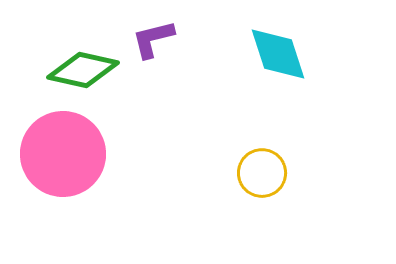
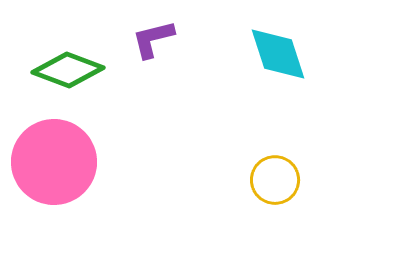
green diamond: moved 15 px left; rotated 8 degrees clockwise
pink circle: moved 9 px left, 8 px down
yellow circle: moved 13 px right, 7 px down
